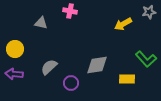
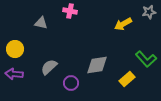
yellow rectangle: rotated 42 degrees counterclockwise
